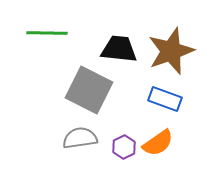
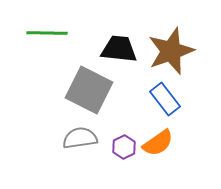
blue rectangle: rotated 32 degrees clockwise
